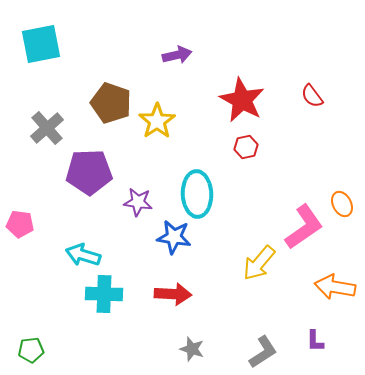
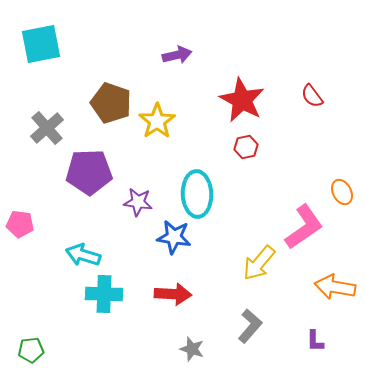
orange ellipse: moved 12 px up
gray L-shape: moved 13 px left, 26 px up; rotated 16 degrees counterclockwise
